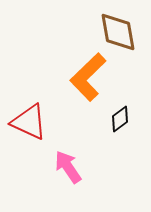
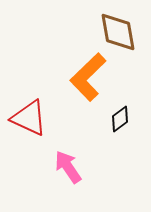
red triangle: moved 4 px up
